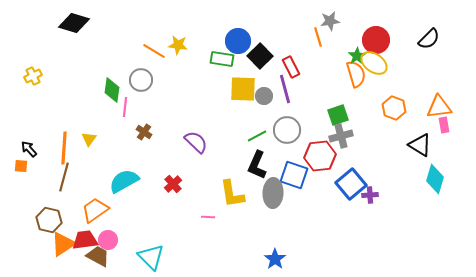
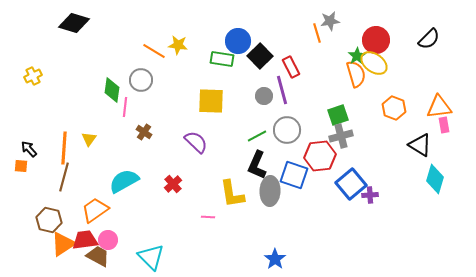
orange line at (318, 37): moved 1 px left, 4 px up
yellow square at (243, 89): moved 32 px left, 12 px down
purple line at (285, 89): moved 3 px left, 1 px down
gray ellipse at (273, 193): moved 3 px left, 2 px up
